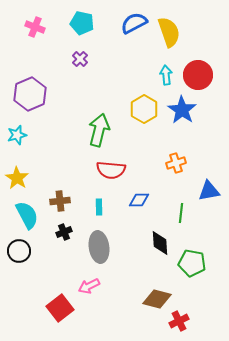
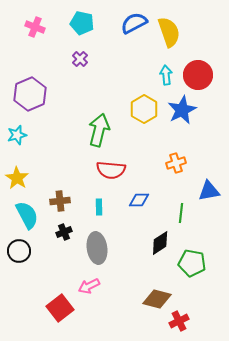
blue star: rotated 12 degrees clockwise
black diamond: rotated 60 degrees clockwise
gray ellipse: moved 2 px left, 1 px down
